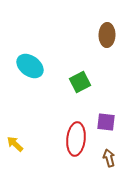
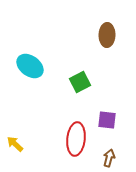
purple square: moved 1 px right, 2 px up
brown arrow: rotated 30 degrees clockwise
